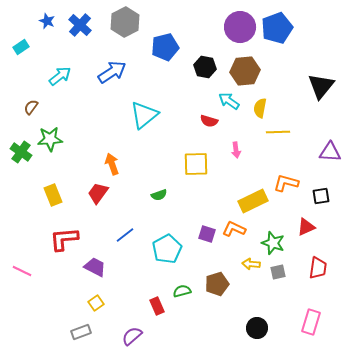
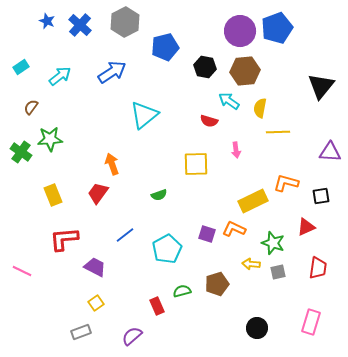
purple circle at (240, 27): moved 4 px down
cyan rectangle at (21, 47): moved 20 px down
